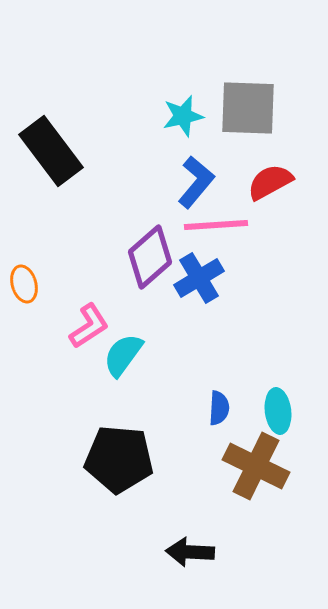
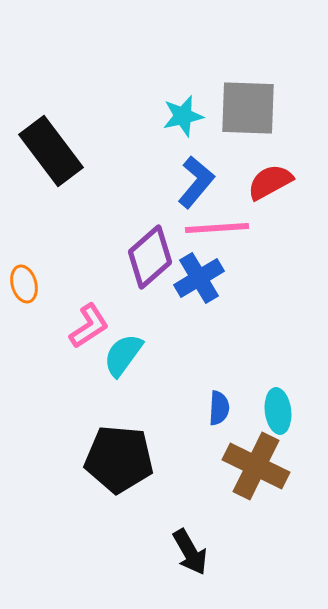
pink line: moved 1 px right, 3 px down
black arrow: rotated 123 degrees counterclockwise
